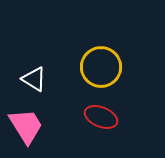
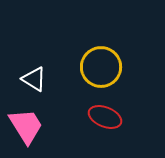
red ellipse: moved 4 px right
